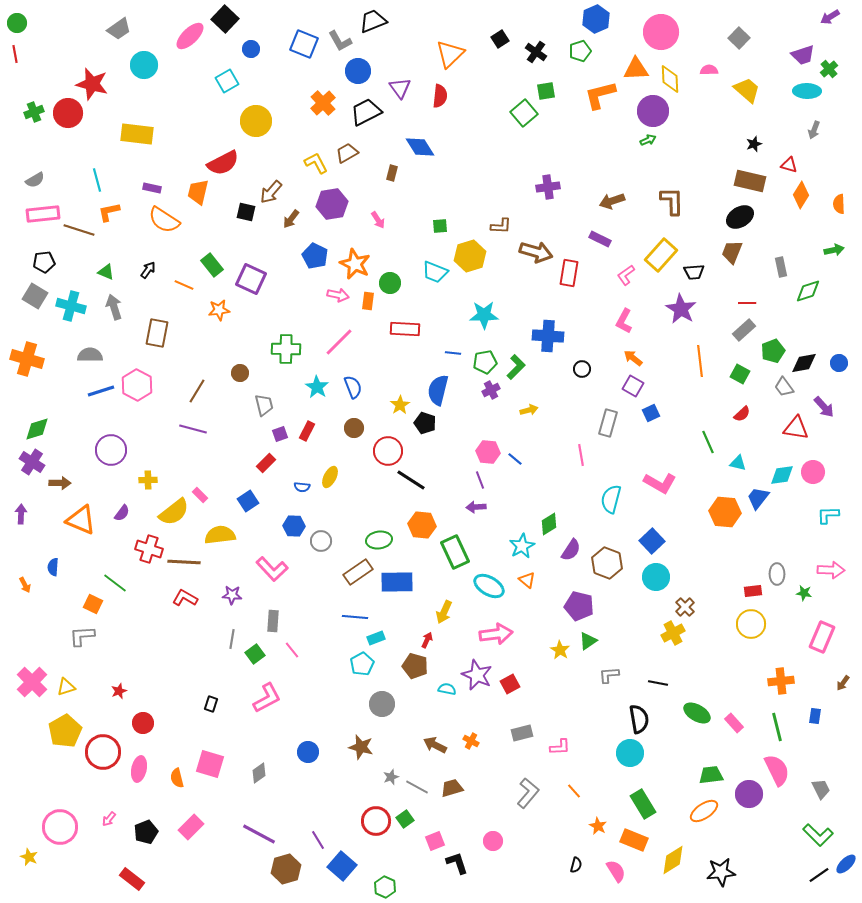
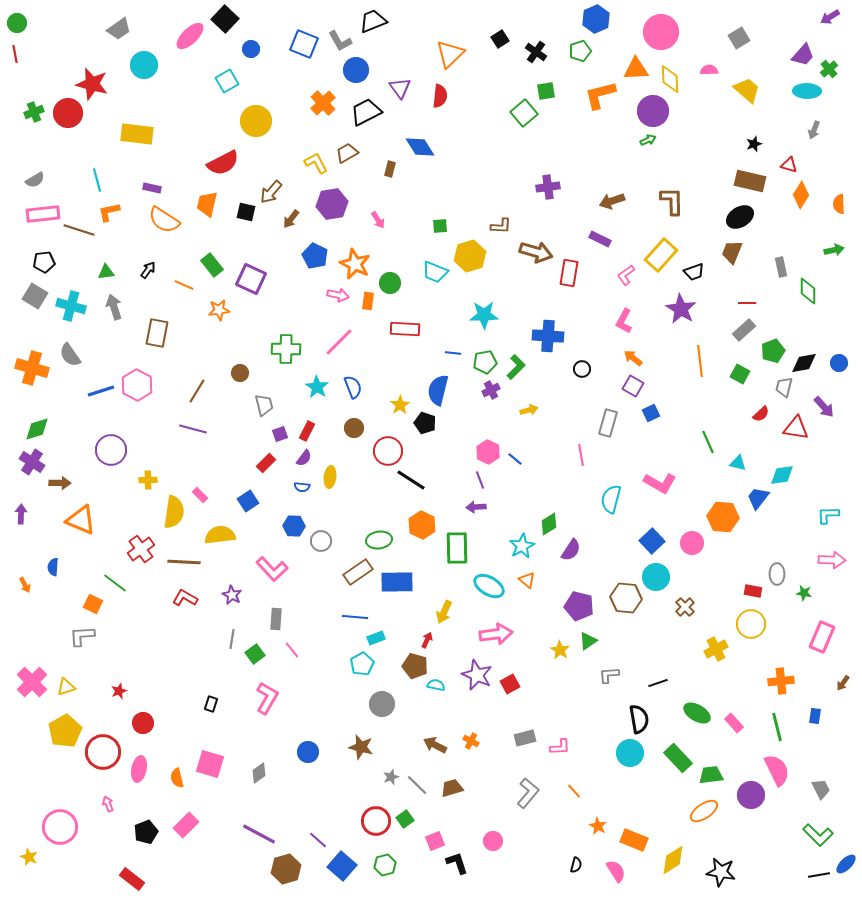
gray square at (739, 38): rotated 15 degrees clockwise
purple trapezoid at (803, 55): rotated 30 degrees counterclockwise
blue circle at (358, 71): moved 2 px left, 1 px up
brown rectangle at (392, 173): moved 2 px left, 4 px up
orange trapezoid at (198, 192): moved 9 px right, 12 px down
green triangle at (106, 272): rotated 30 degrees counterclockwise
black trapezoid at (694, 272): rotated 15 degrees counterclockwise
green diamond at (808, 291): rotated 72 degrees counterclockwise
gray semicircle at (90, 355): moved 20 px left; rotated 125 degrees counterclockwise
orange cross at (27, 359): moved 5 px right, 9 px down
gray trapezoid at (784, 387): rotated 50 degrees clockwise
red semicircle at (742, 414): moved 19 px right
pink hexagon at (488, 452): rotated 20 degrees clockwise
pink circle at (813, 472): moved 121 px left, 71 px down
yellow ellipse at (330, 477): rotated 20 degrees counterclockwise
yellow semicircle at (174, 512): rotated 44 degrees counterclockwise
orange hexagon at (725, 512): moved 2 px left, 5 px down
purple semicircle at (122, 513): moved 182 px right, 55 px up
orange hexagon at (422, 525): rotated 20 degrees clockwise
red cross at (149, 549): moved 8 px left; rotated 36 degrees clockwise
green rectangle at (455, 552): moved 2 px right, 4 px up; rotated 24 degrees clockwise
brown hexagon at (607, 563): moved 19 px right, 35 px down; rotated 16 degrees counterclockwise
pink arrow at (831, 570): moved 1 px right, 10 px up
red rectangle at (753, 591): rotated 18 degrees clockwise
purple star at (232, 595): rotated 24 degrees clockwise
gray rectangle at (273, 621): moved 3 px right, 2 px up
yellow cross at (673, 633): moved 43 px right, 16 px down
black line at (658, 683): rotated 30 degrees counterclockwise
cyan semicircle at (447, 689): moved 11 px left, 4 px up
pink L-shape at (267, 698): rotated 32 degrees counterclockwise
gray rectangle at (522, 733): moved 3 px right, 5 px down
gray line at (417, 787): moved 2 px up; rotated 15 degrees clockwise
purple circle at (749, 794): moved 2 px right, 1 px down
green rectangle at (643, 804): moved 35 px right, 46 px up; rotated 12 degrees counterclockwise
pink arrow at (109, 819): moved 1 px left, 15 px up; rotated 119 degrees clockwise
pink rectangle at (191, 827): moved 5 px left, 2 px up
purple line at (318, 840): rotated 18 degrees counterclockwise
black star at (721, 872): rotated 16 degrees clockwise
black line at (819, 875): rotated 25 degrees clockwise
green hexagon at (385, 887): moved 22 px up; rotated 20 degrees clockwise
